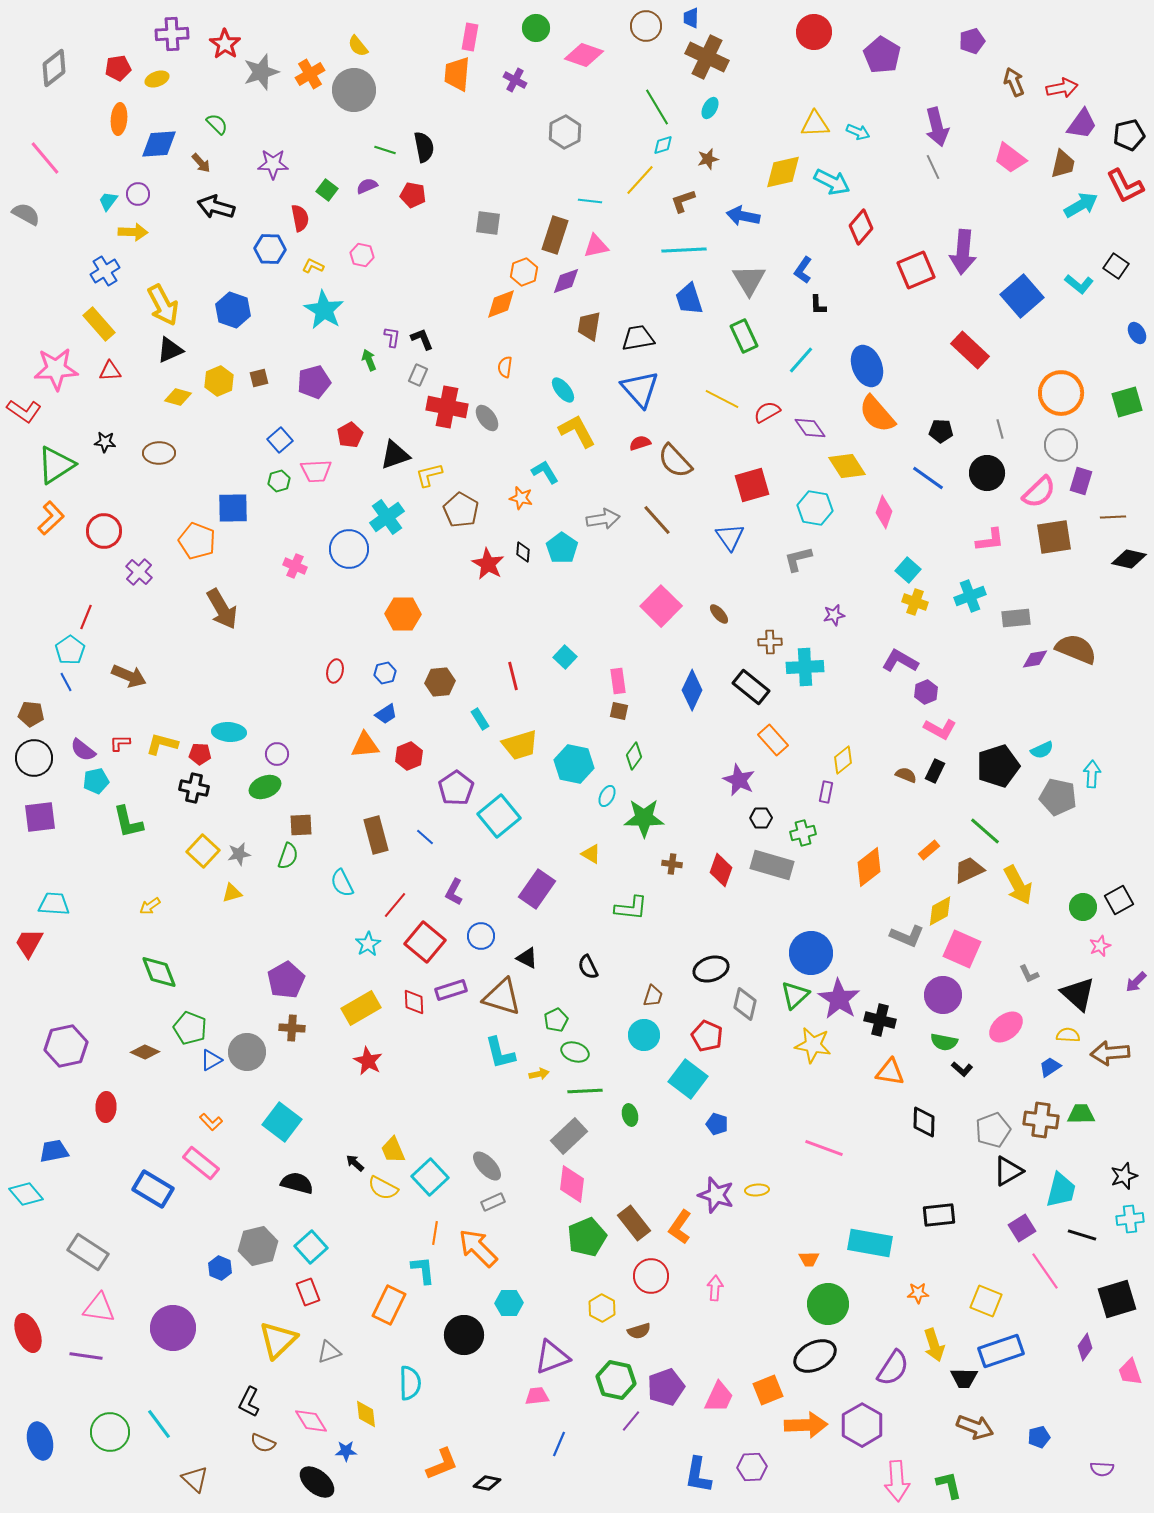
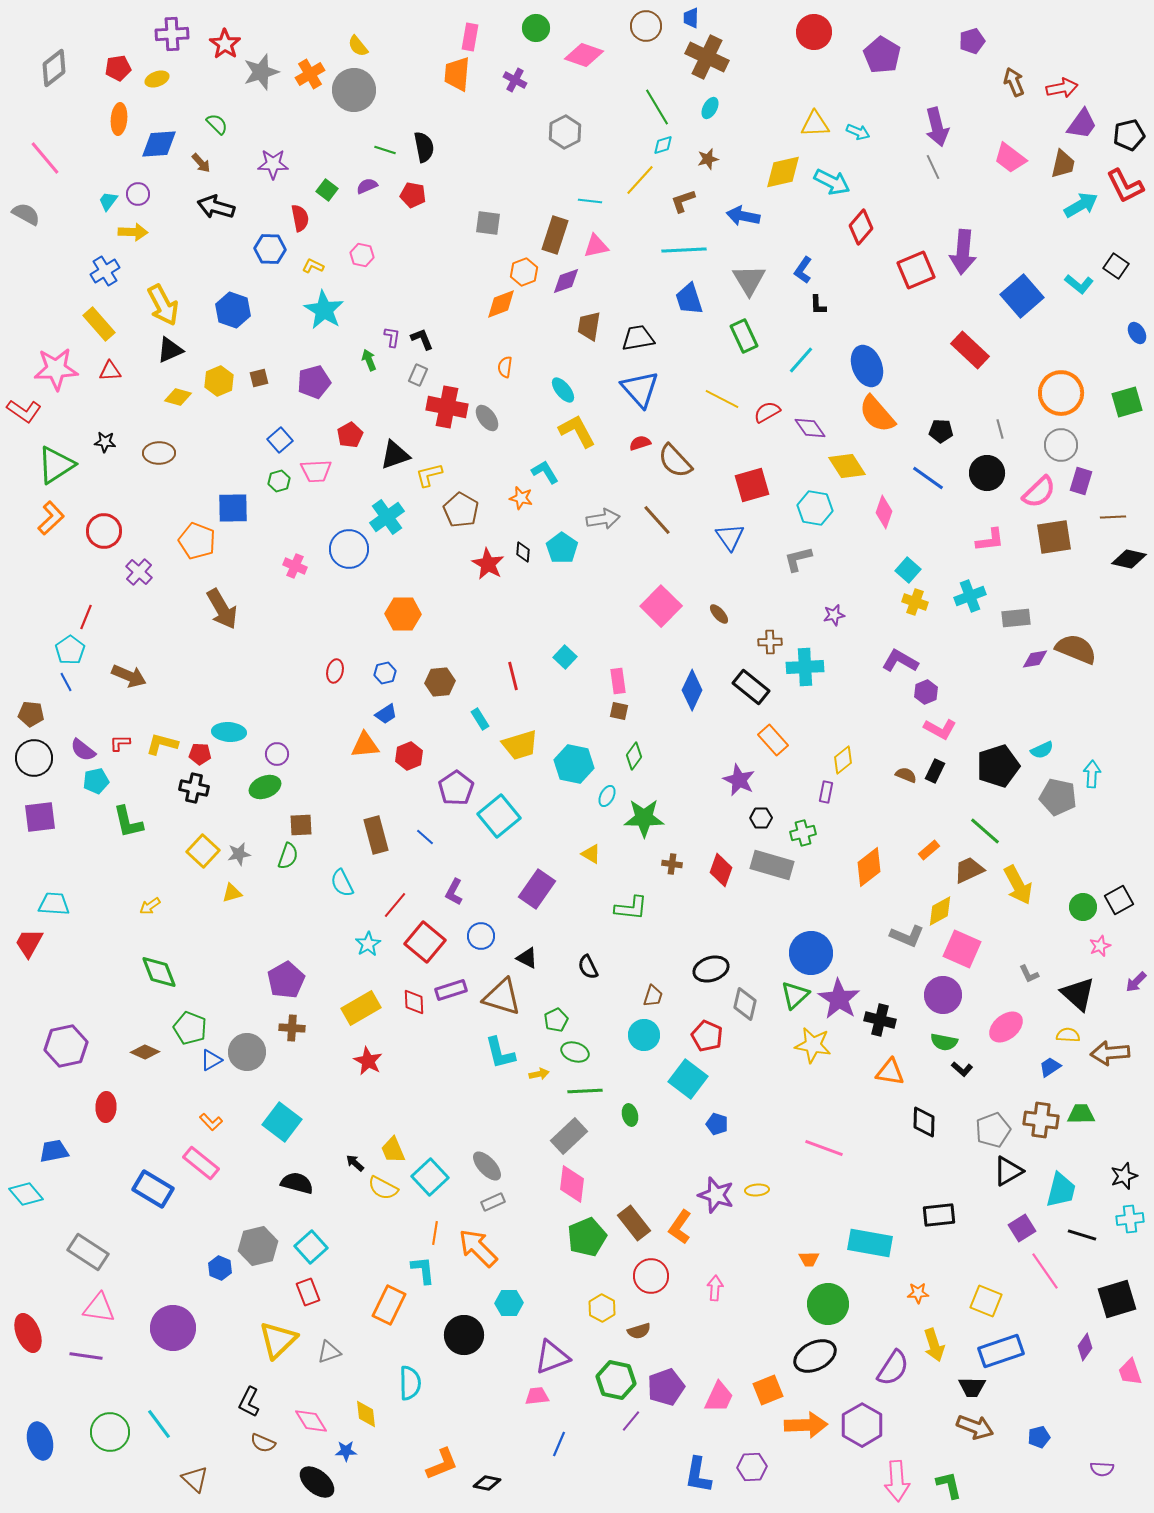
black trapezoid at (964, 1378): moved 8 px right, 9 px down
